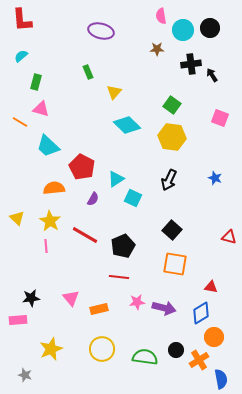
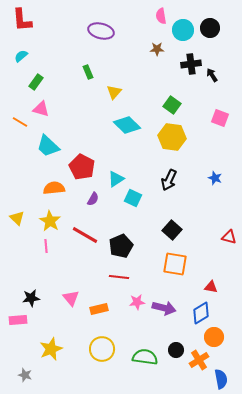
green rectangle at (36, 82): rotated 21 degrees clockwise
black pentagon at (123, 246): moved 2 px left
